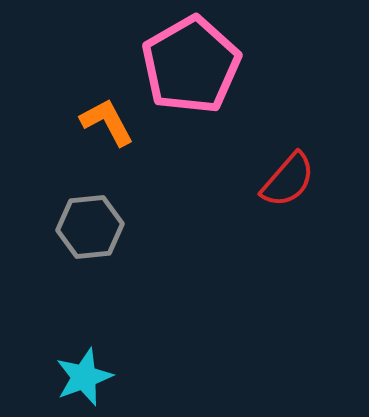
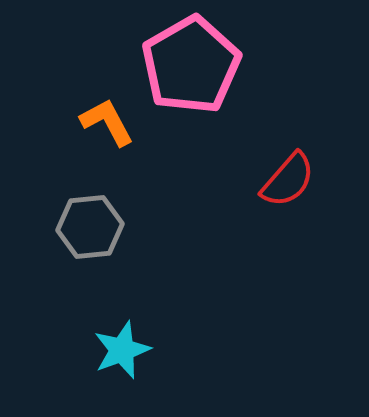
cyan star: moved 38 px right, 27 px up
